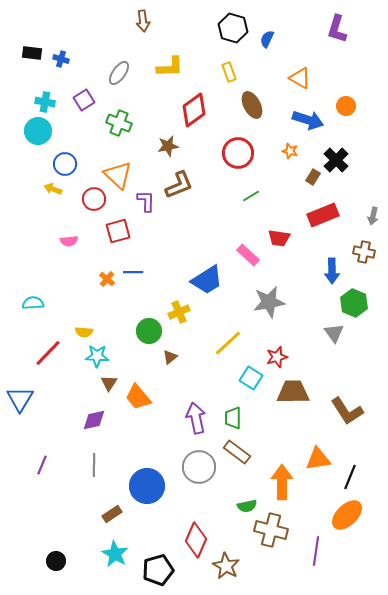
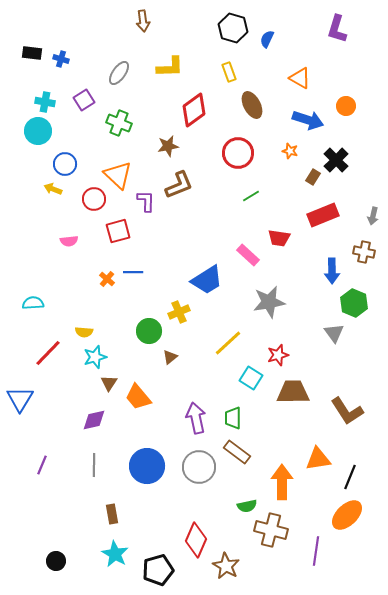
cyan star at (97, 356): moved 2 px left, 1 px down; rotated 20 degrees counterclockwise
red star at (277, 357): moved 1 px right, 2 px up
blue circle at (147, 486): moved 20 px up
brown rectangle at (112, 514): rotated 66 degrees counterclockwise
